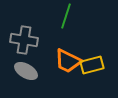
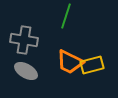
orange trapezoid: moved 2 px right, 1 px down
